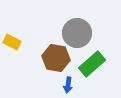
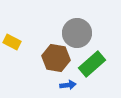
blue arrow: rotated 105 degrees counterclockwise
